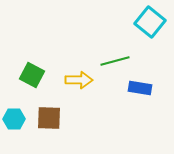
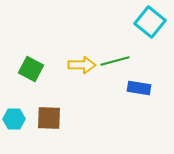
green square: moved 1 px left, 6 px up
yellow arrow: moved 3 px right, 15 px up
blue rectangle: moved 1 px left
